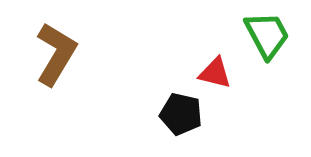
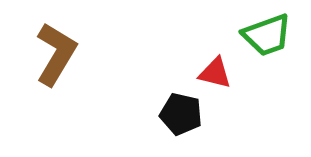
green trapezoid: rotated 98 degrees clockwise
